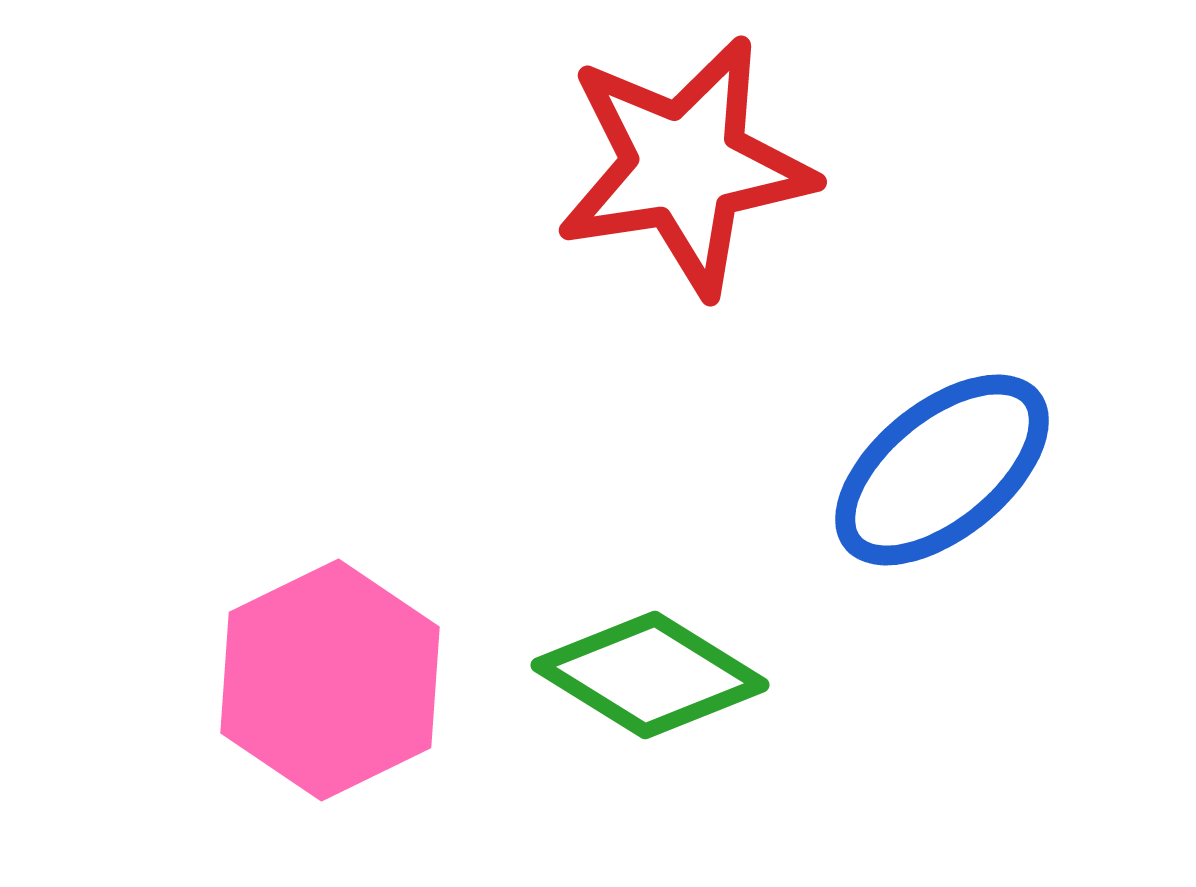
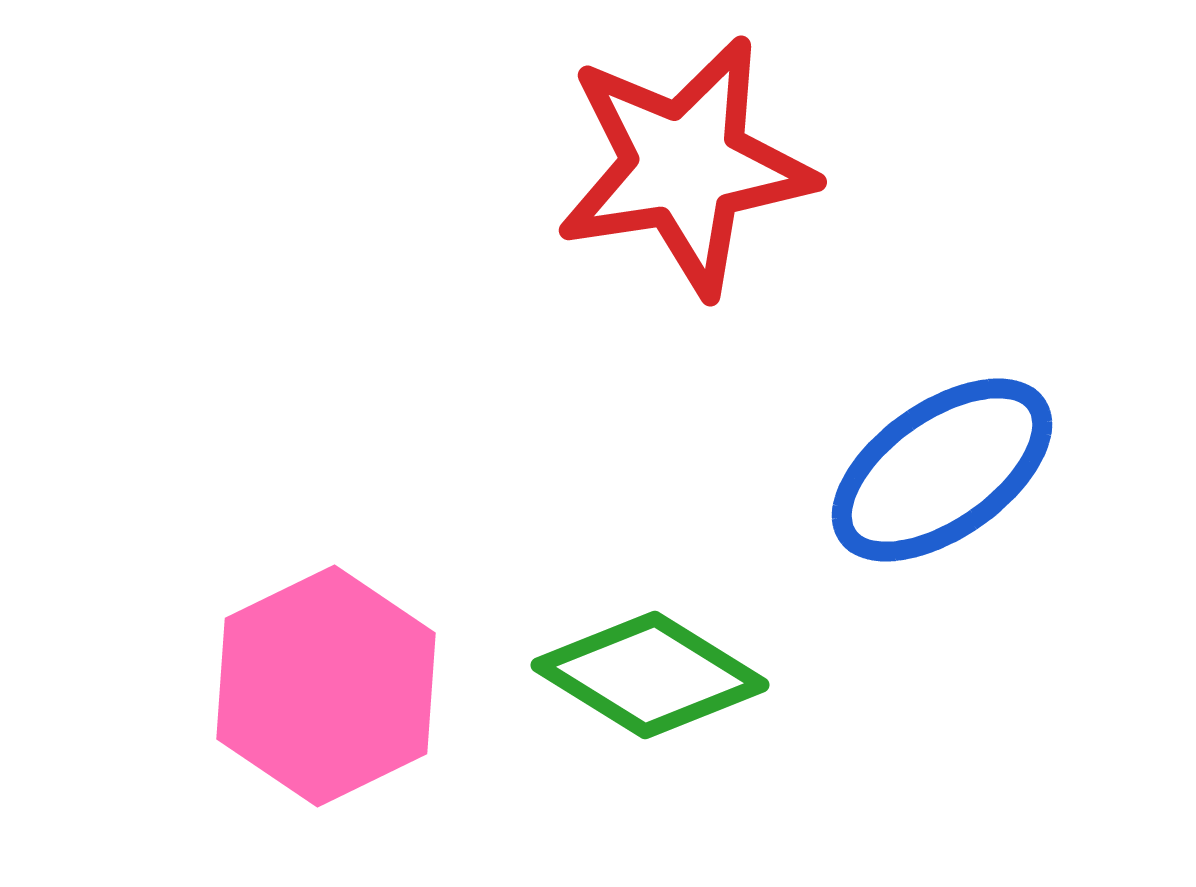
blue ellipse: rotated 4 degrees clockwise
pink hexagon: moved 4 px left, 6 px down
